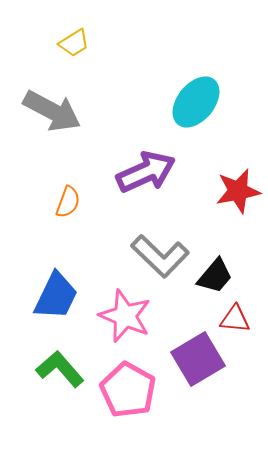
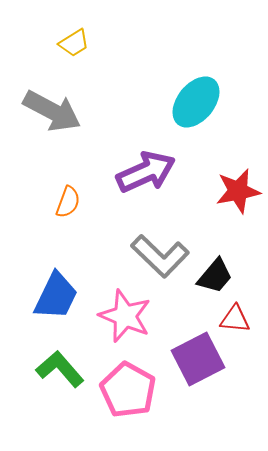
purple square: rotated 4 degrees clockwise
